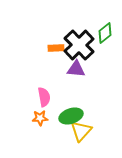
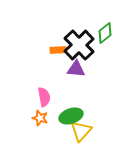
orange rectangle: moved 2 px right, 2 px down
orange star: rotated 21 degrees clockwise
